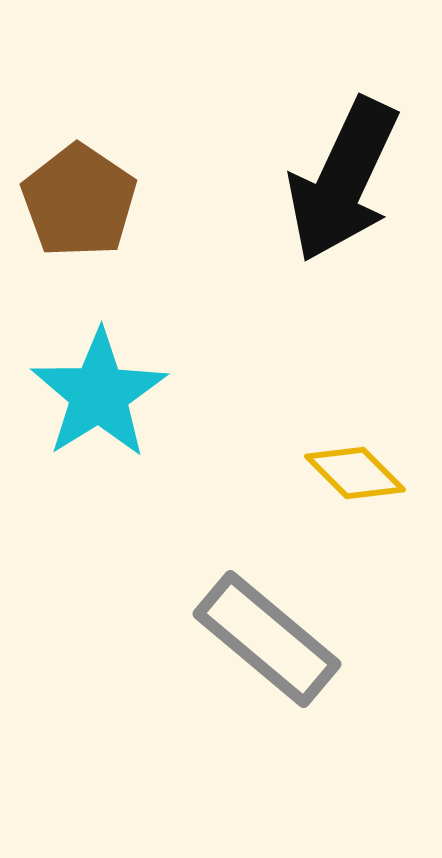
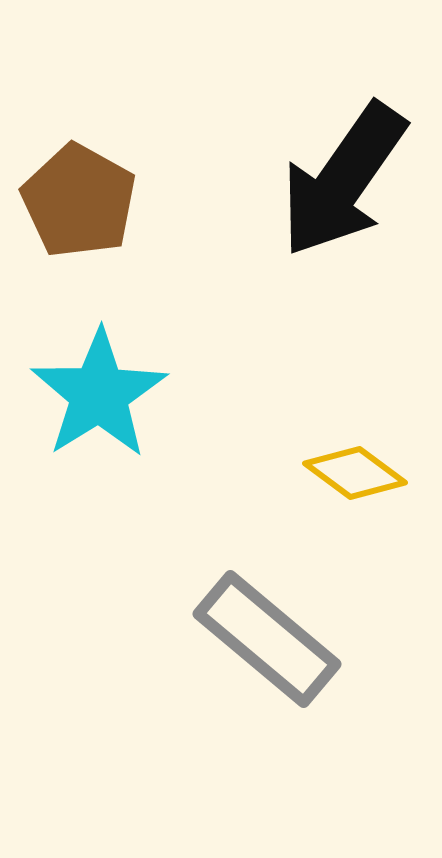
black arrow: rotated 10 degrees clockwise
brown pentagon: rotated 5 degrees counterclockwise
yellow diamond: rotated 8 degrees counterclockwise
